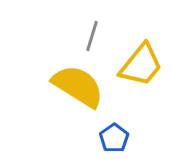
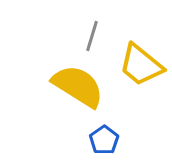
yellow trapezoid: rotated 90 degrees clockwise
blue pentagon: moved 10 px left, 2 px down
